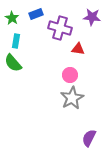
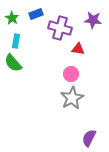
purple star: moved 1 px right, 3 px down
pink circle: moved 1 px right, 1 px up
